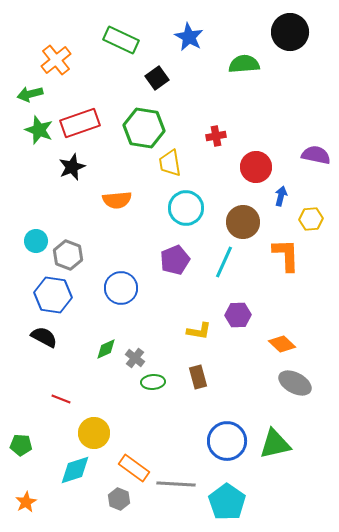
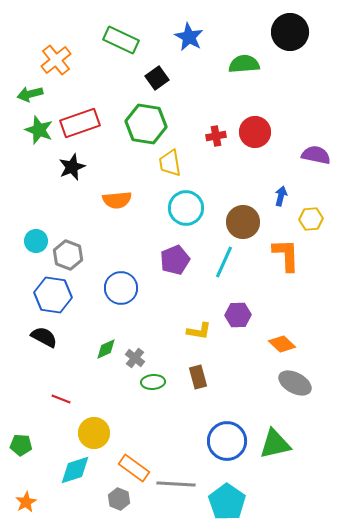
green hexagon at (144, 128): moved 2 px right, 4 px up
red circle at (256, 167): moved 1 px left, 35 px up
